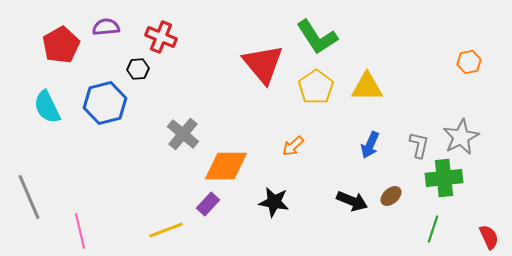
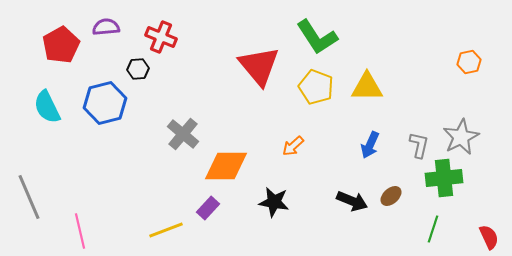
red triangle: moved 4 px left, 2 px down
yellow pentagon: rotated 16 degrees counterclockwise
purple rectangle: moved 4 px down
